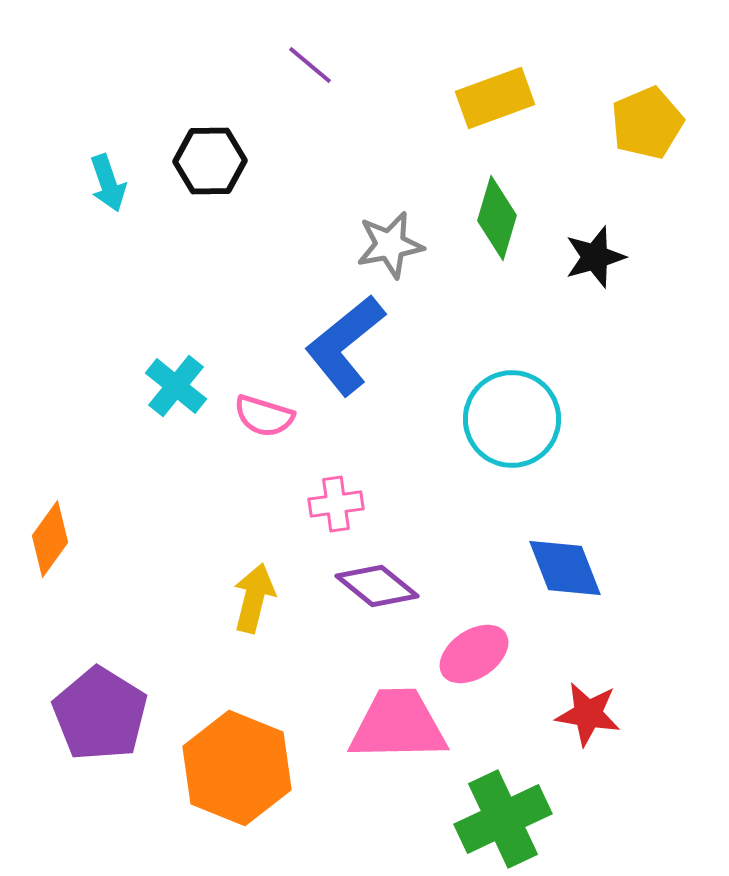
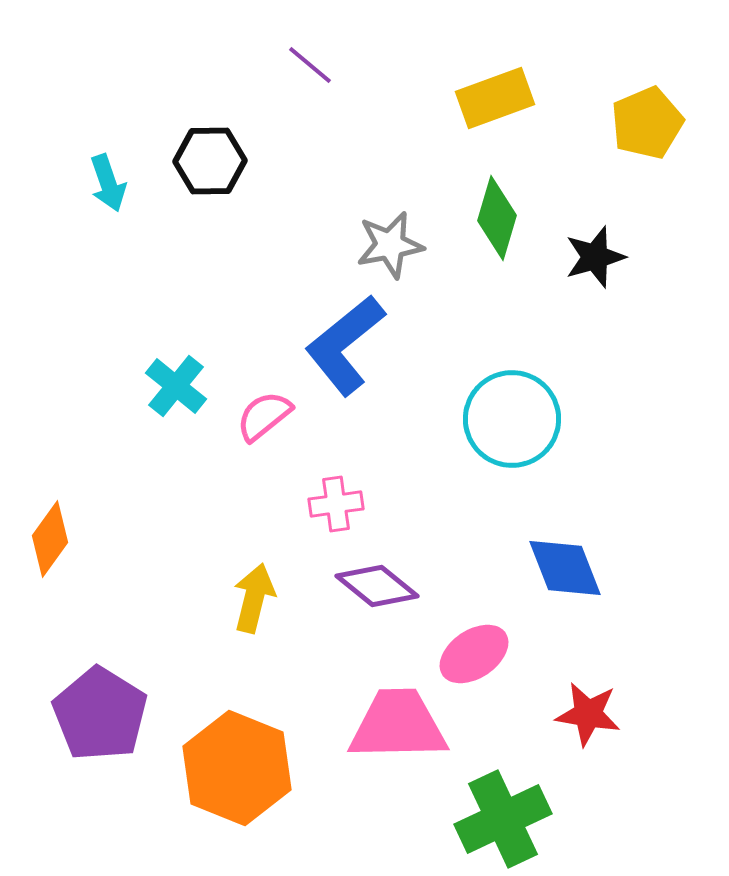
pink semicircle: rotated 124 degrees clockwise
